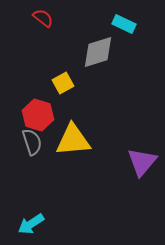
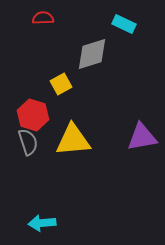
red semicircle: rotated 40 degrees counterclockwise
gray diamond: moved 6 px left, 2 px down
yellow square: moved 2 px left, 1 px down
red hexagon: moved 5 px left
gray semicircle: moved 4 px left
purple triangle: moved 25 px up; rotated 40 degrees clockwise
cyan arrow: moved 11 px right, 1 px up; rotated 28 degrees clockwise
